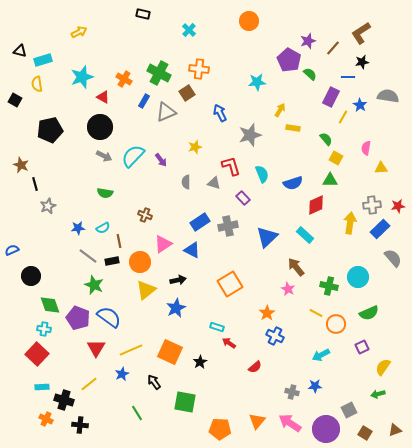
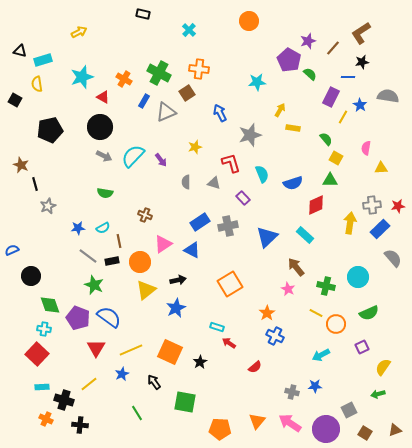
red L-shape at (231, 166): moved 3 px up
green cross at (329, 286): moved 3 px left
